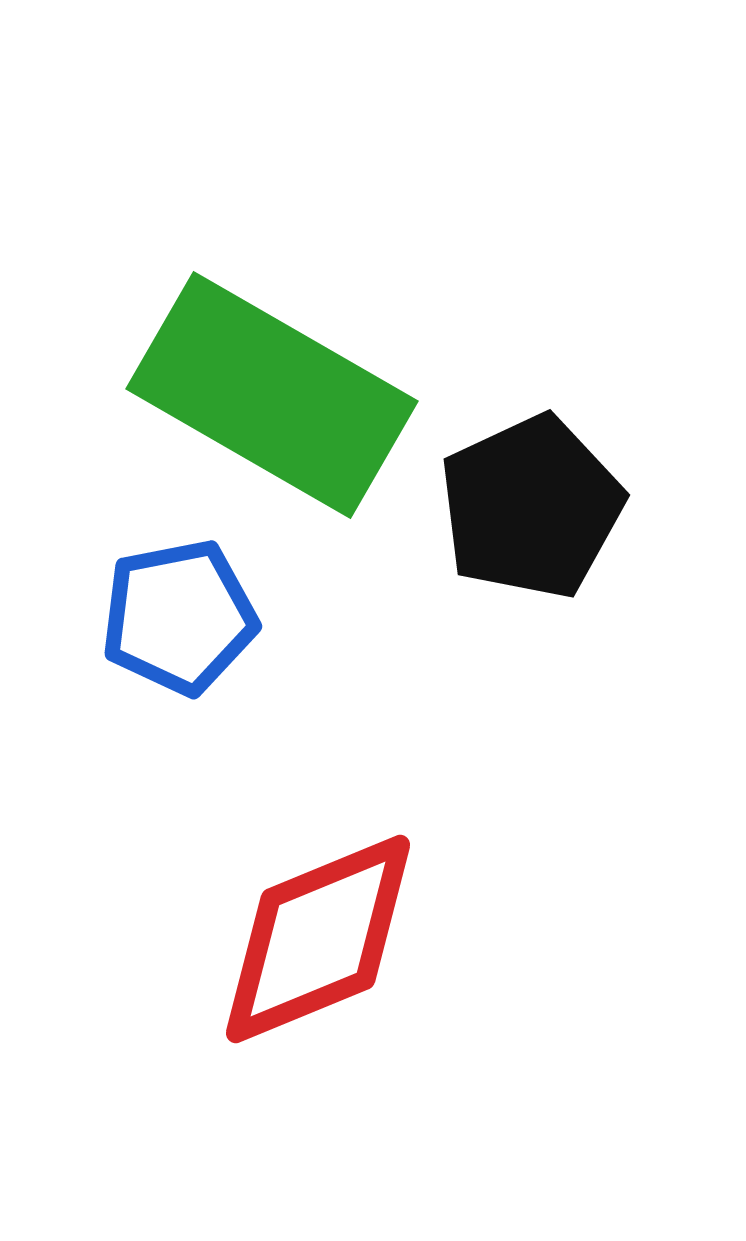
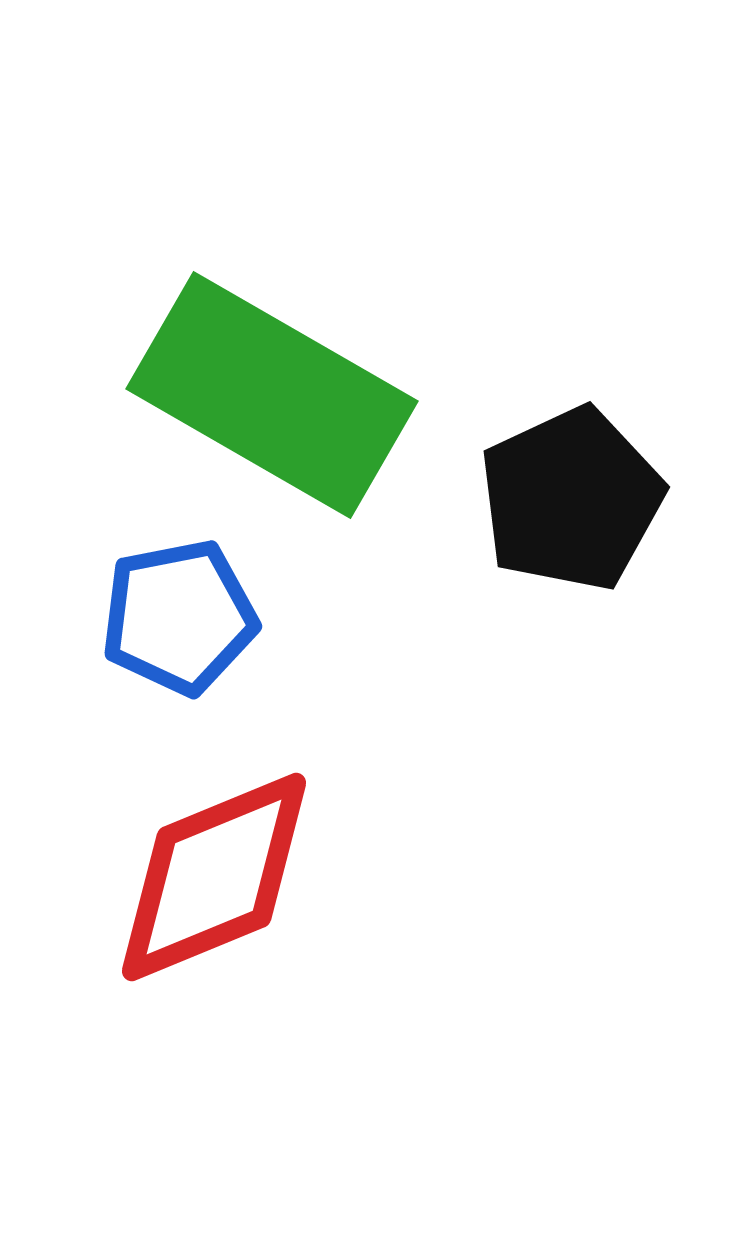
black pentagon: moved 40 px right, 8 px up
red diamond: moved 104 px left, 62 px up
